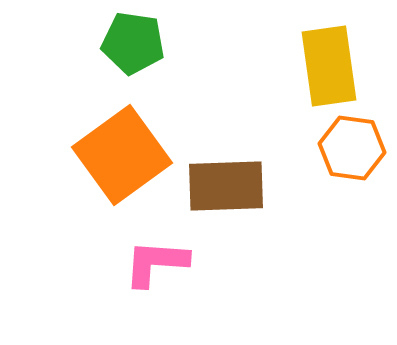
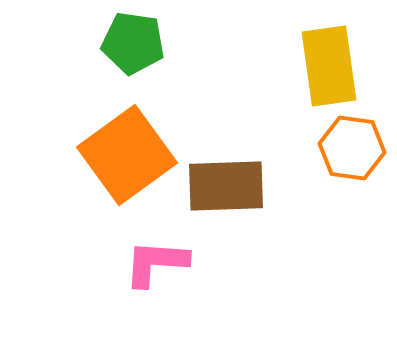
orange square: moved 5 px right
